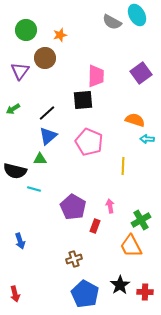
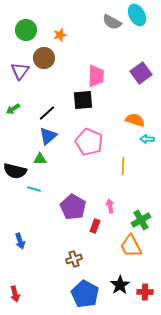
brown circle: moved 1 px left
